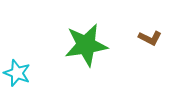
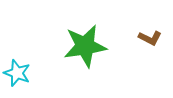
green star: moved 1 px left, 1 px down
